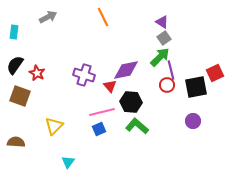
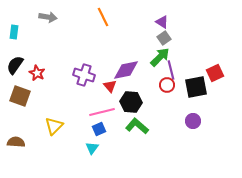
gray arrow: rotated 36 degrees clockwise
cyan triangle: moved 24 px right, 14 px up
